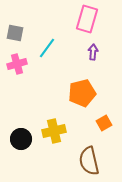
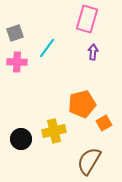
gray square: rotated 30 degrees counterclockwise
pink cross: moved 2 px up; rotated 18 degrees clockwise
orange pentagon: moved 11 px down
brown semicircle: rotated 44 degrees clockwise
